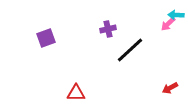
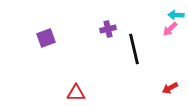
pink arrow: moved 2 px right, 5 px down
black line: moved 4 px right, 1 px up; rotated 60 degrees counterclockwise
